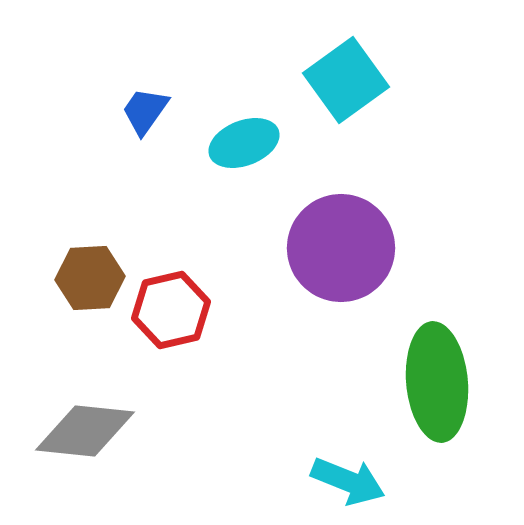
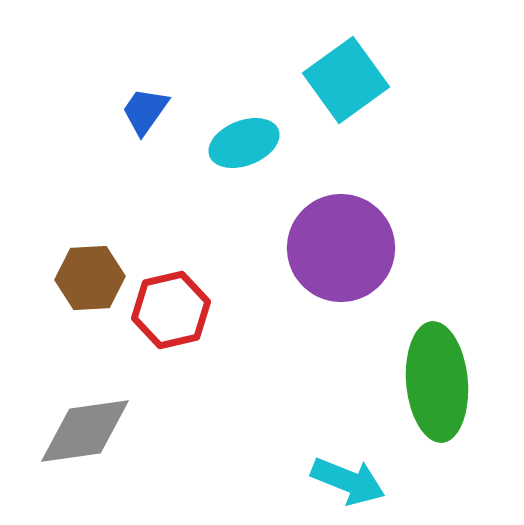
gray diamond: rotated 14 degrees counterclockwise
